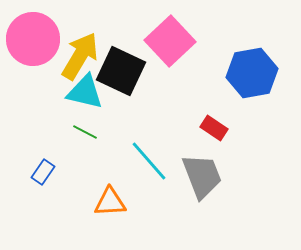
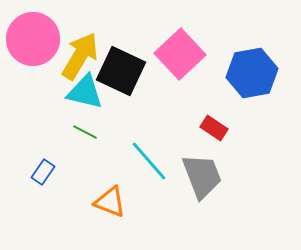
pink square: moved 10 px right, 13 px down
orange triangle: rotated 24 degrees clockwise
